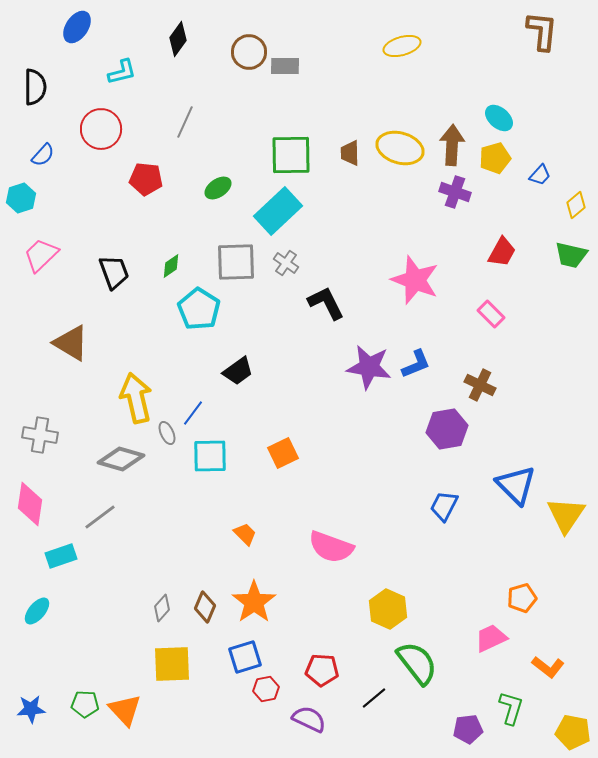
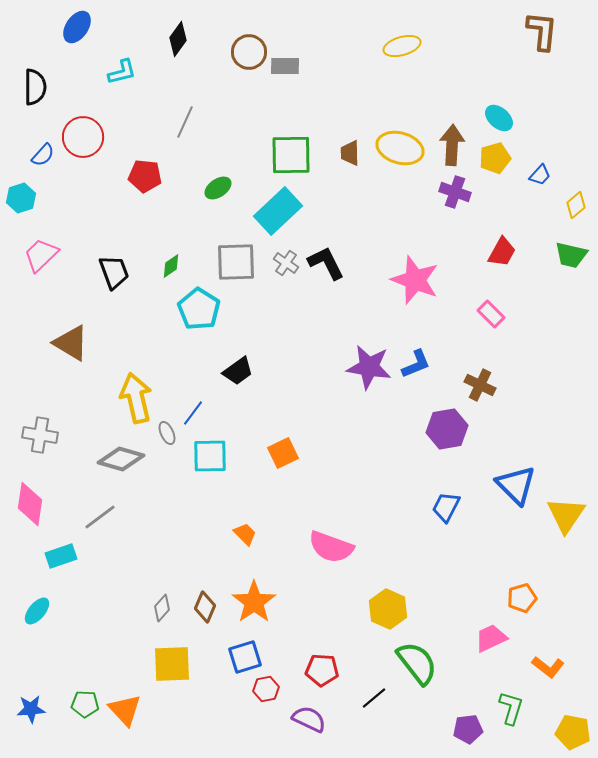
red circle at (101, 129): moved 18 px left, 8 px down
red pentagon at (146, 179): moved 1 px left, 3 px up
black L-shape at (326, 303): moved 40 px up
blue trapezoid at (444, 506): moved 2 px right, 1 px down
